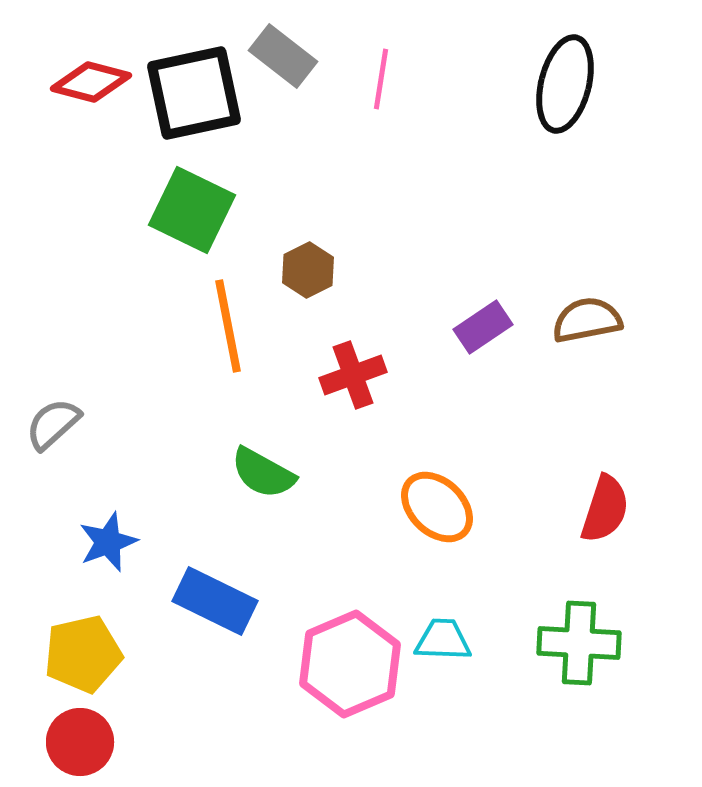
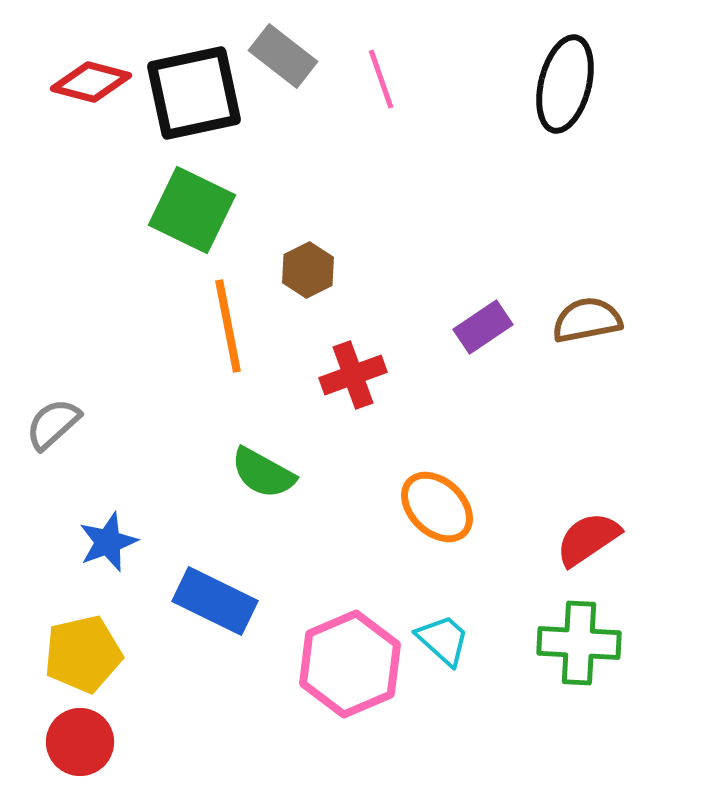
pink line: rotated 28 degrees counterclockwise
red semicircle: moved 17 px left, 30 px down; rotated 142 degrees counterclockwise
cyan trapezoid: rotated 40 degrees clockwise
